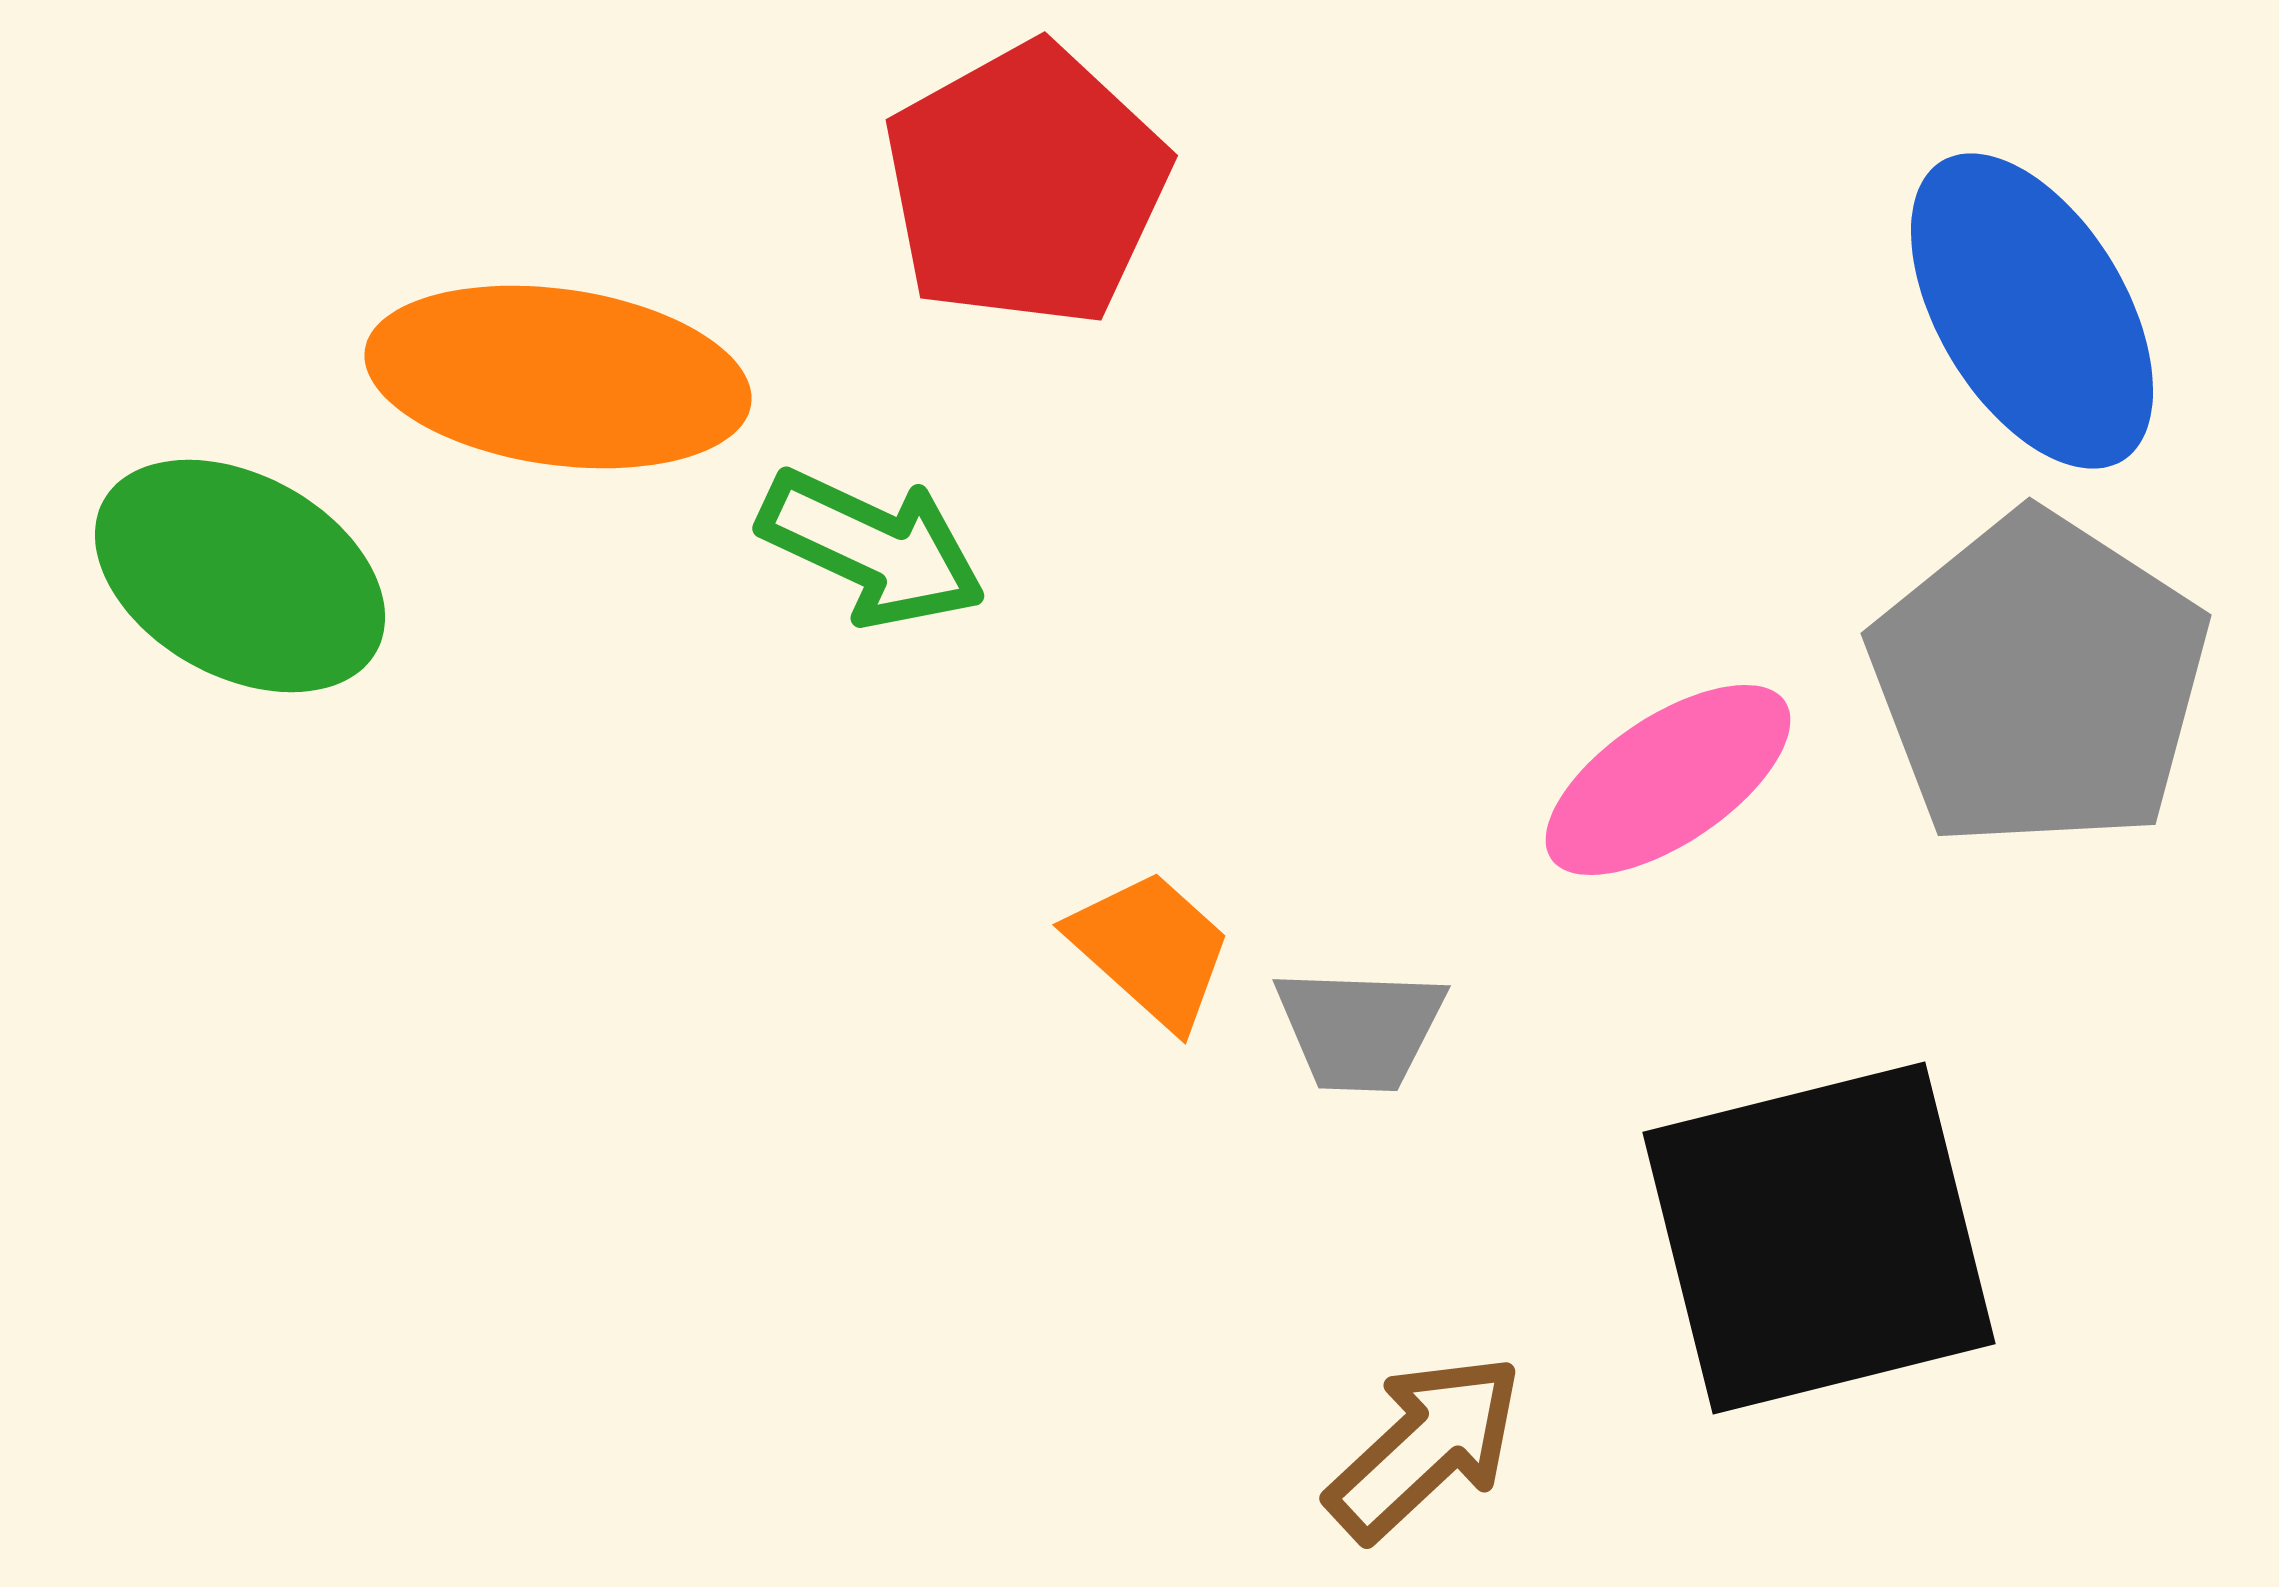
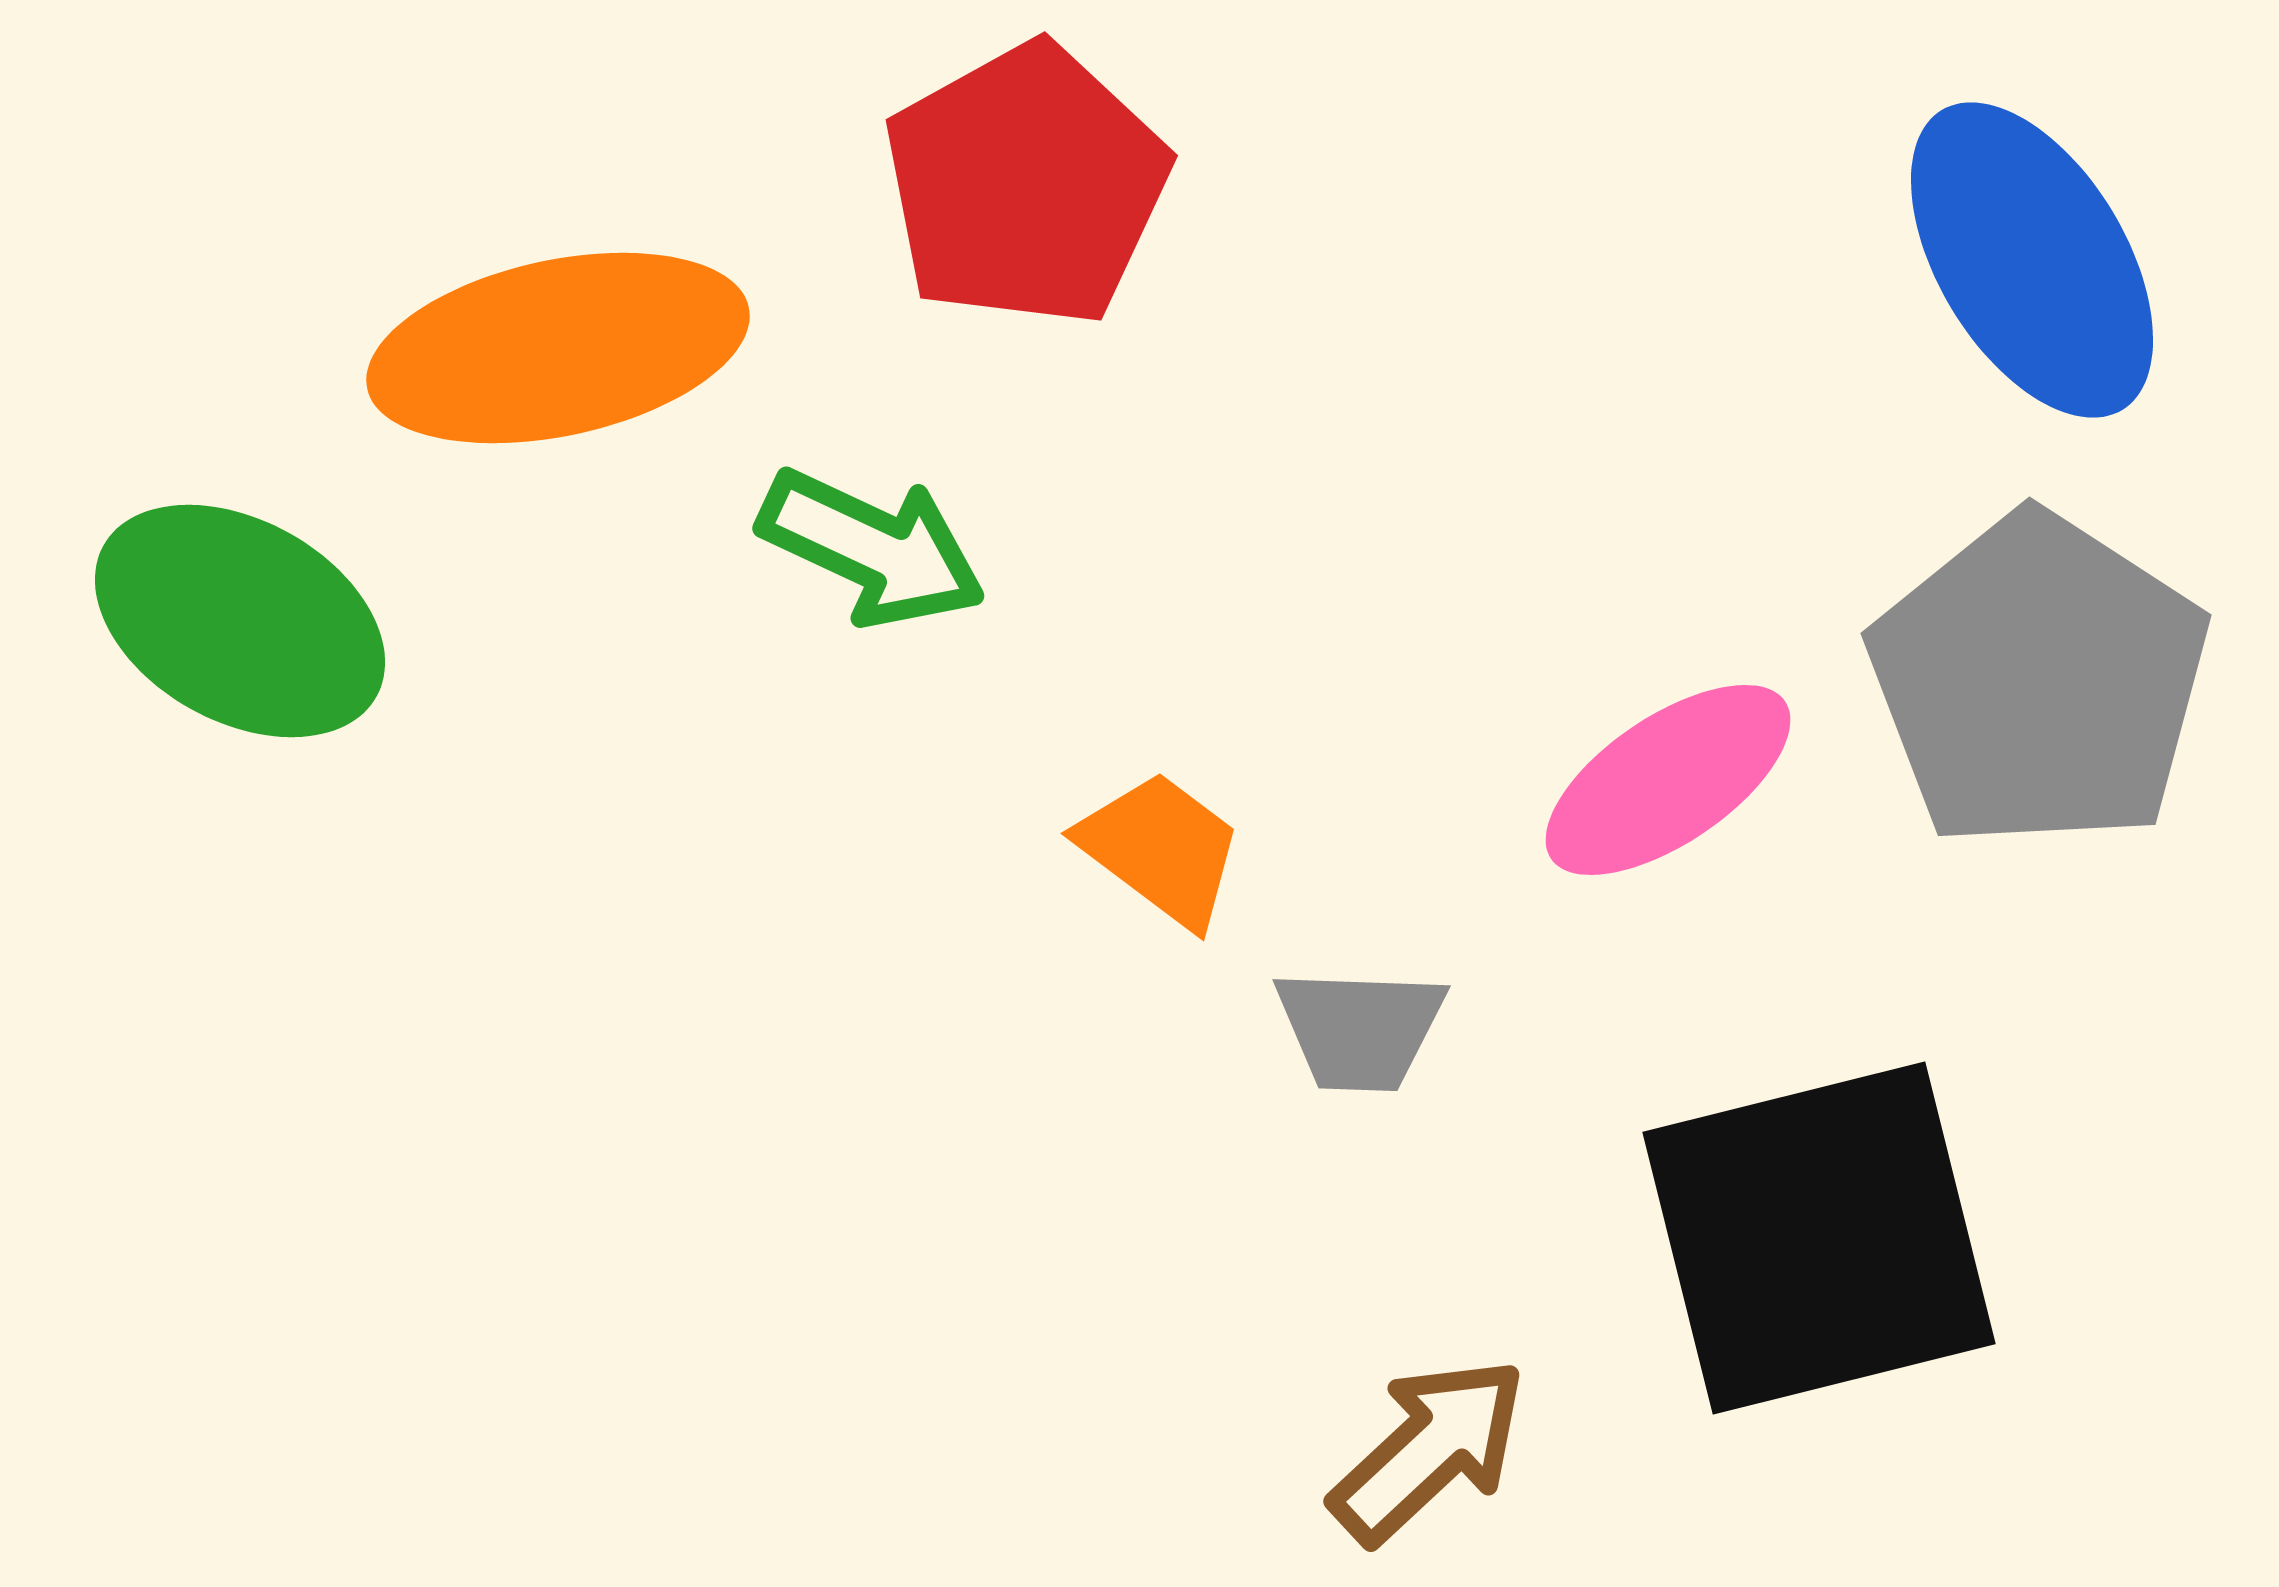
blue ellipse: moved 51 px up
orange ellipse: moved 29 px up; rotated 20 degrees counterclockwise
green ellipse: moved 45 px down
orange trapezoid: moved 10 px right, 100 px up; rotated 5 degrees counterclockwise
brown arrow: moved 4 px right, 3 px down
